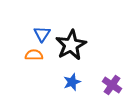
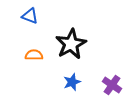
blue triangle: moved 12 px left, 18 px up; rotated 42 degrees counterclockwise
black star: moved 1 px up
